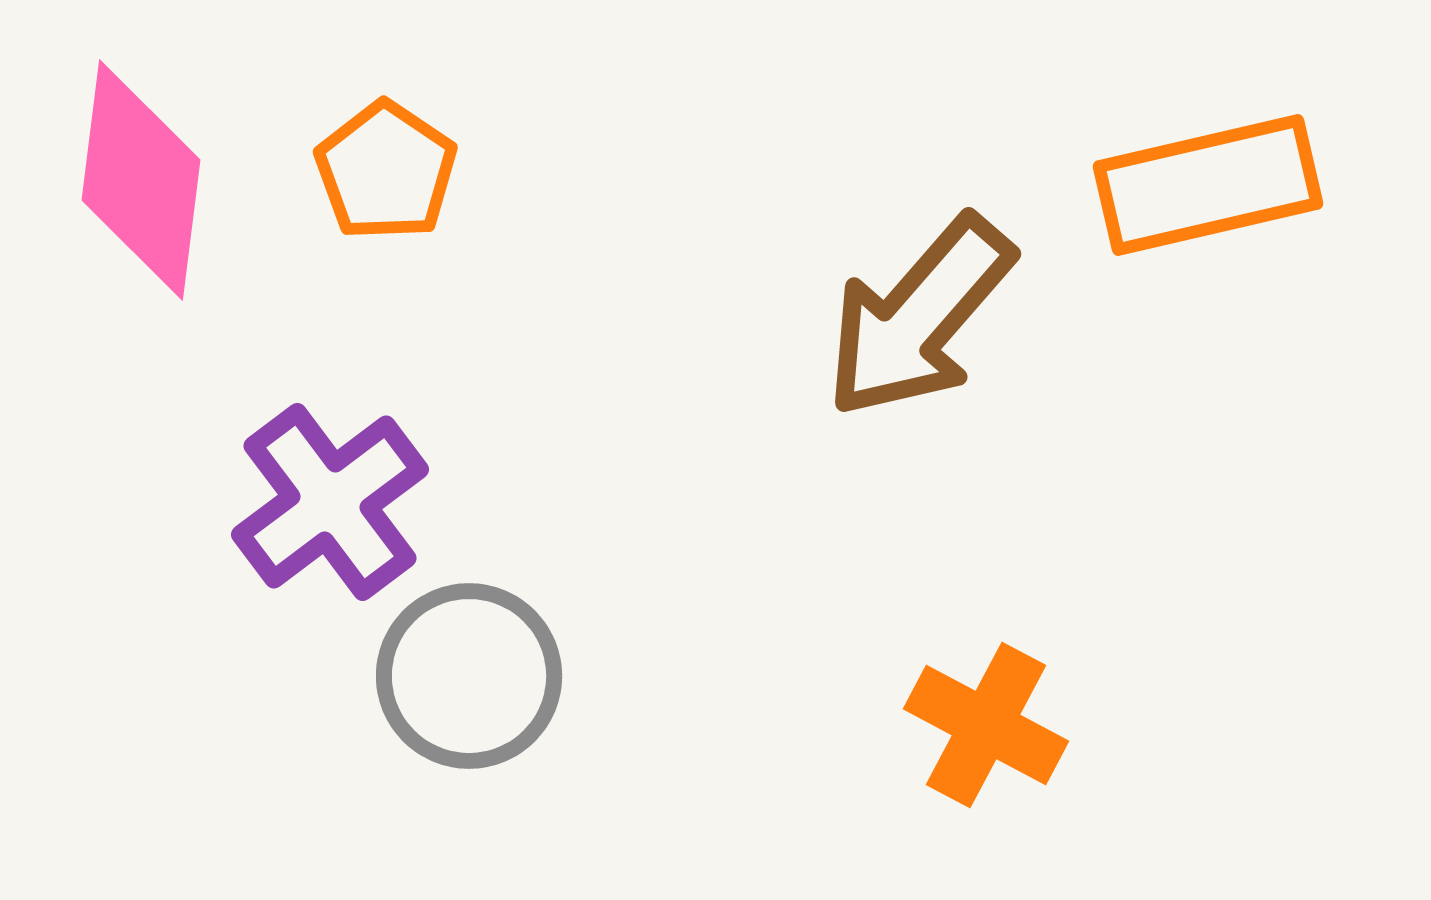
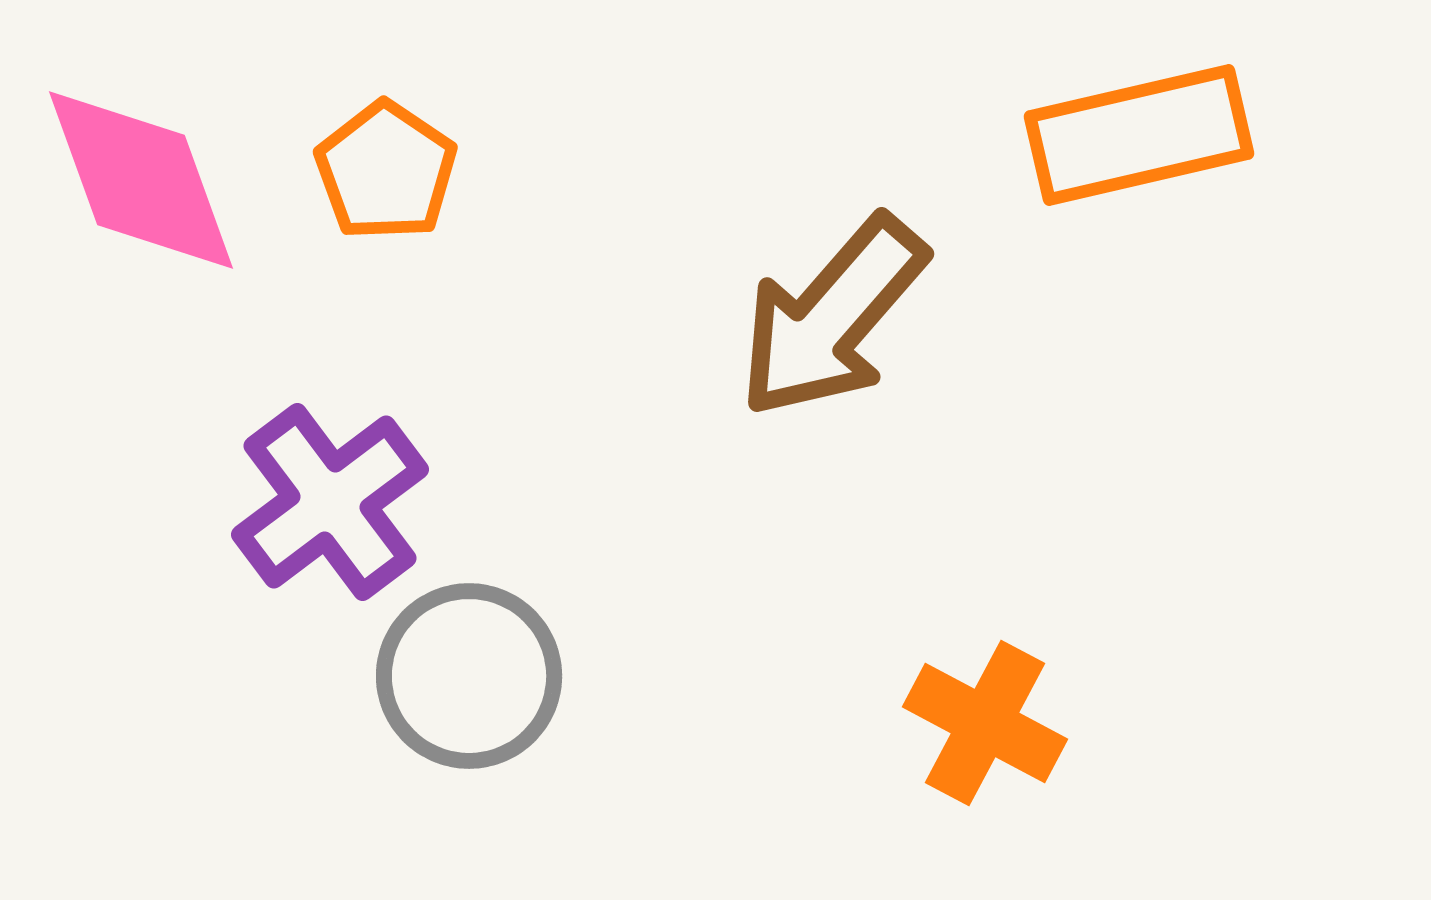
pink diamond: rotated 27 degrees counterclockwise
orange rectangle: moved 69 px left, 50 px up
brown arrow: moved 87 px left
orange cross: moved 1 px left, 2 px up
